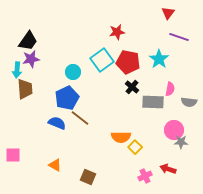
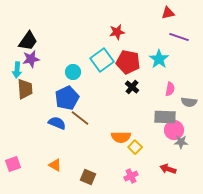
red triangle: rotated 40 degrees clockwise
gray rectangle: moved 12 px right, 15 px down
pink square: moved 9 px down; rotated 21 degrees counterclockwise
pink cross: moved 14 px left
